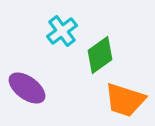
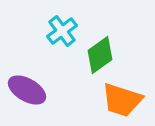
purple ellipse: moved 2 px down; rotated 6 degrees counterclockwise
orange trapezoid: moved 3 px left
